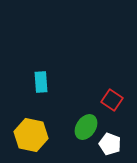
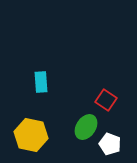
red square: moved 6 px left
